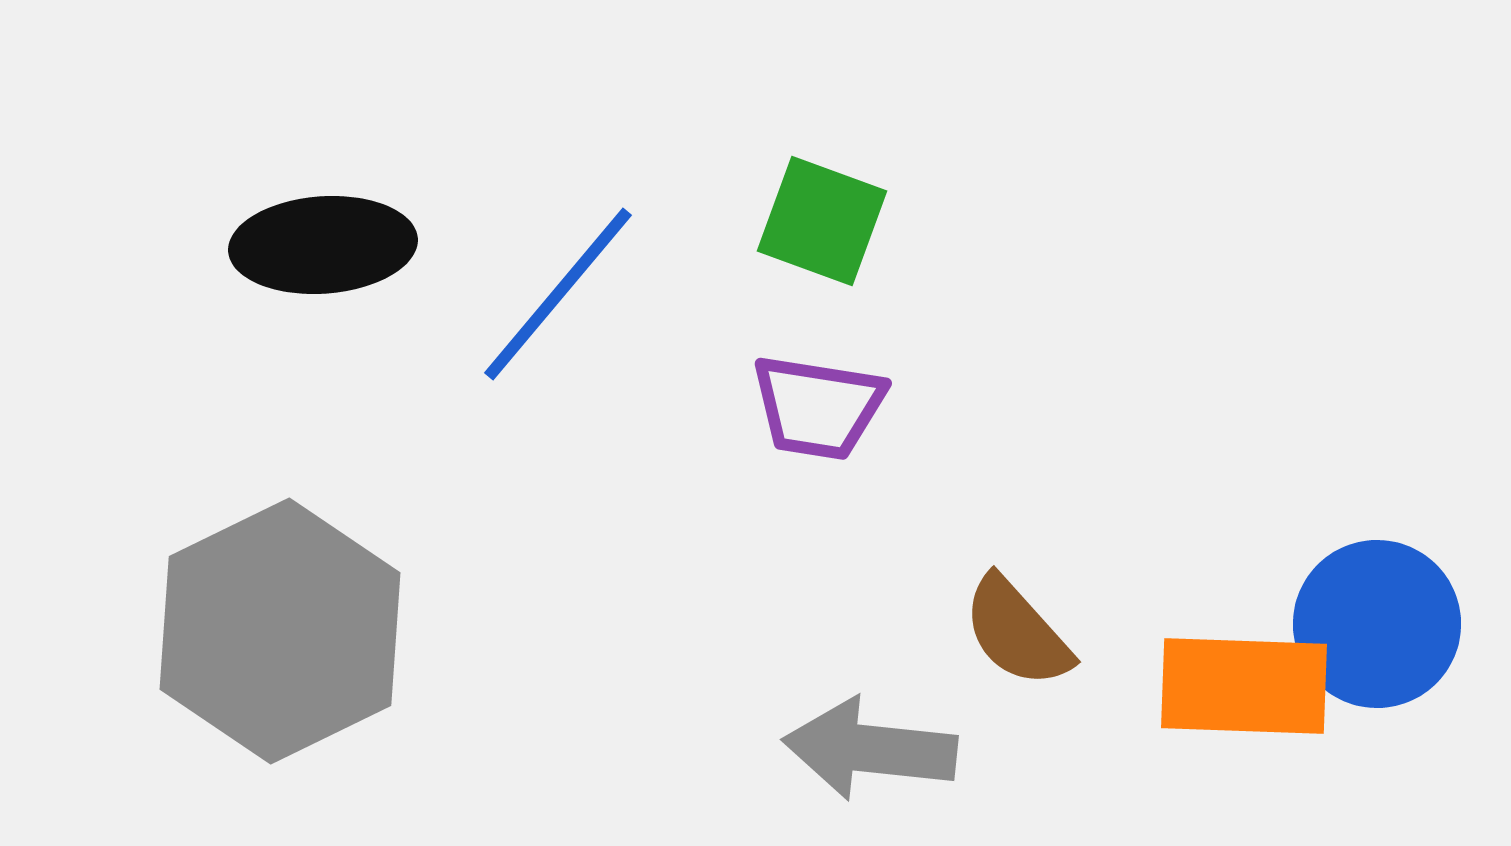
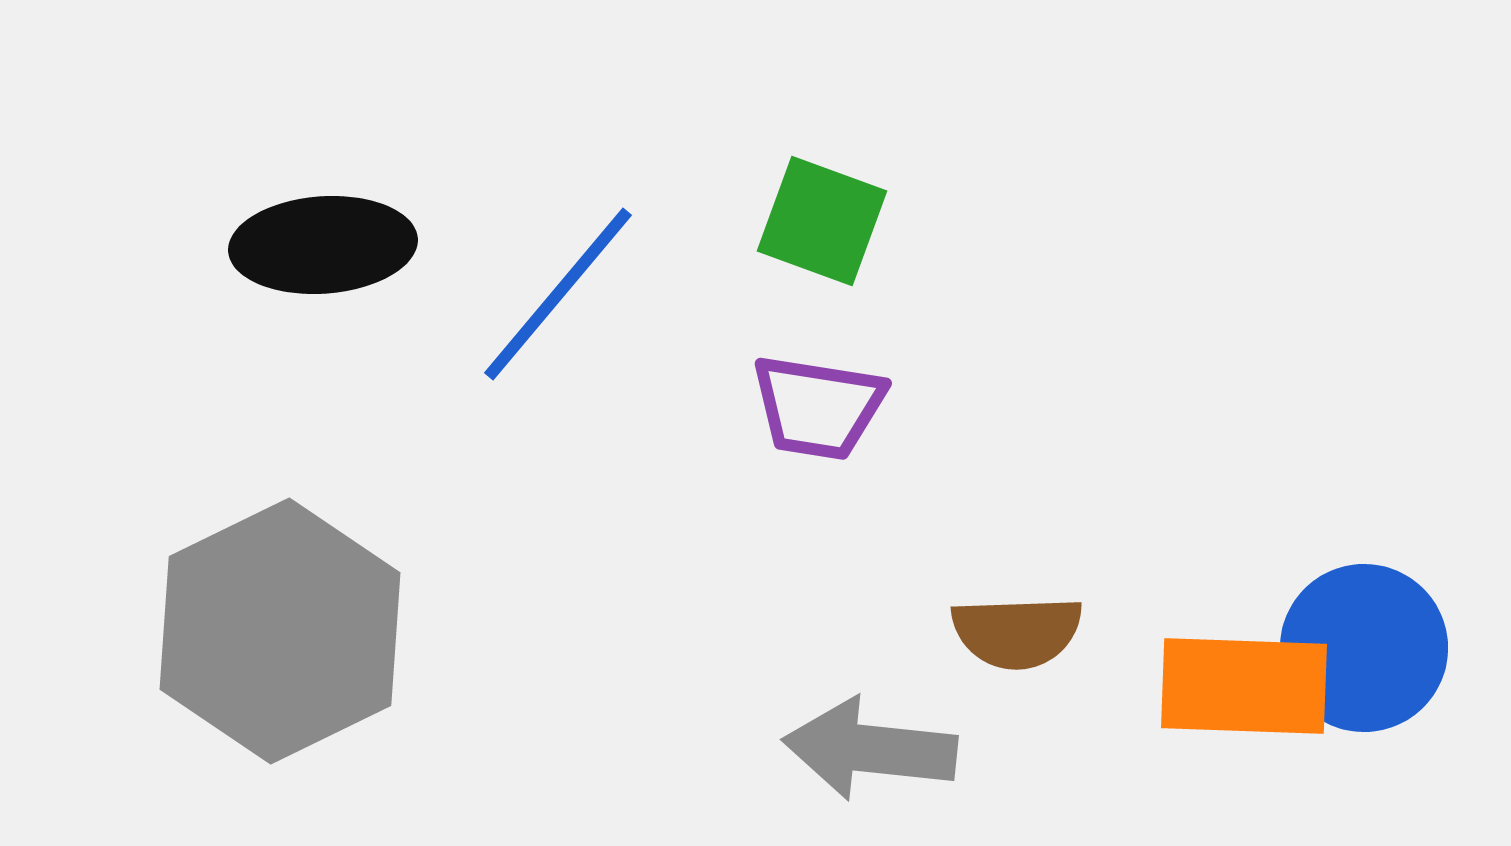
blue circle: moved 13 px left, 24 px down
brown semicircle: rotated 50 degrees counterclockwise
